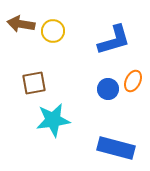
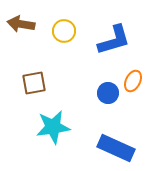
yellow circle: moved 11 px right
blue circle: moved 4 px down
cyan star: moved 7 px down
blue rectangle: rotated 9 degrees clockwise
